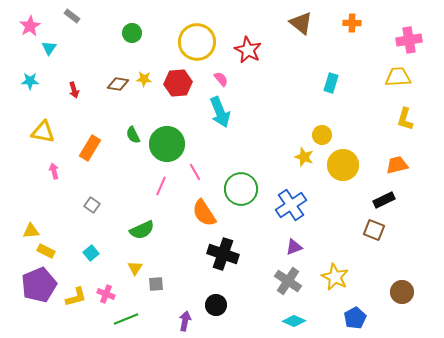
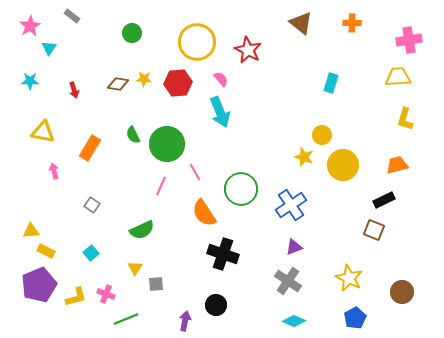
yellow star at (335, 277): moved 14 px right, 1 px down
